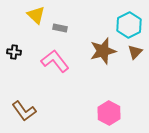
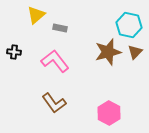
yellow triangle: rotated 36 degrees clockwise
cyan hexagon: rotated 20 degrees counterclockwise
brown star: moved 5 px right, 1 px down
brown L-shape: moved 30 px right, 8 px up
